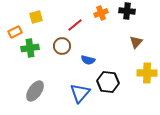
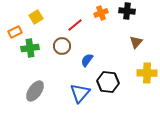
yellow square: rotated 16 degrees counterclockwise
blue semicircle: moved 1 px left; rotated 112 degrees clockwise
